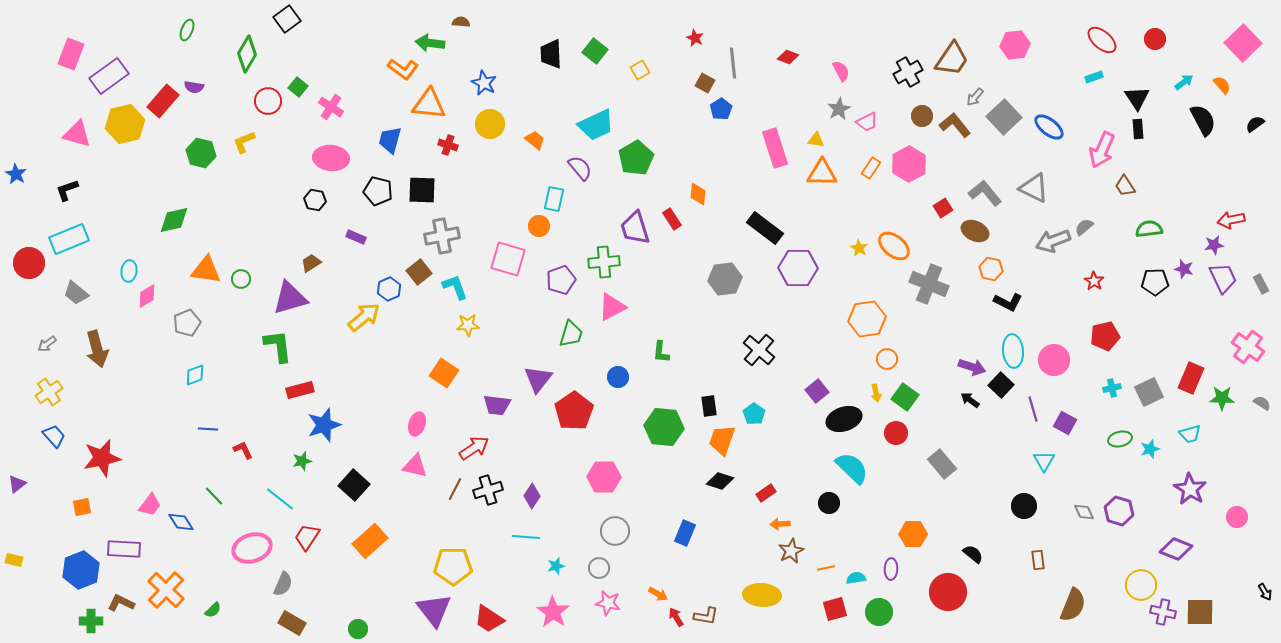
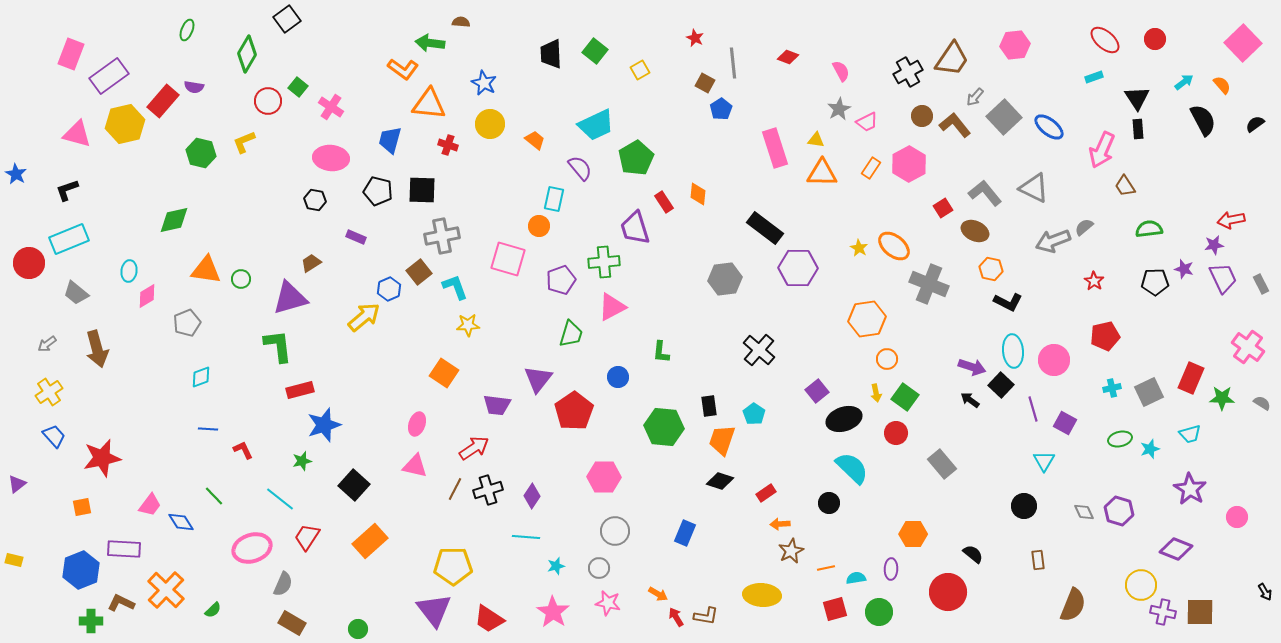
red ellipse at (1102, 40): moved 3 px right
red rectangle at (672, 219): moved 8 px left, 17 px up
cyan diamond at (195, 375): moved 6 px right, 2 px down
